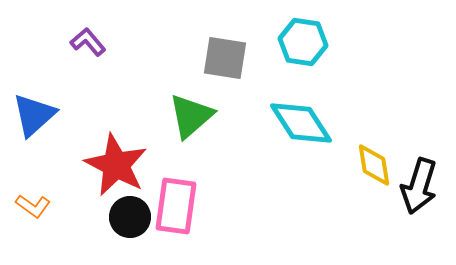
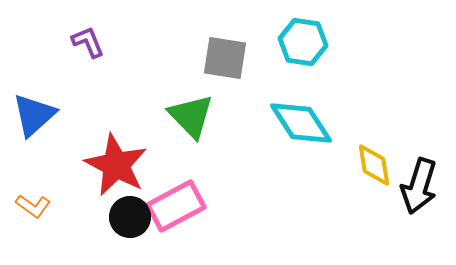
purple L-shape: rotated 18 degrees clockwise
green triangle: rotated 33 degrees counterclockwise
pink rectangle: rotated 54 degrees clockwise
